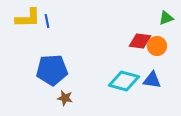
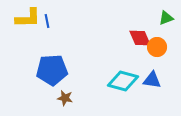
red diamond: moved 3 px up; rotated 60 degrees clockwise
orange circle: moved 1 px down
cyan diamond: moved 1 px left
